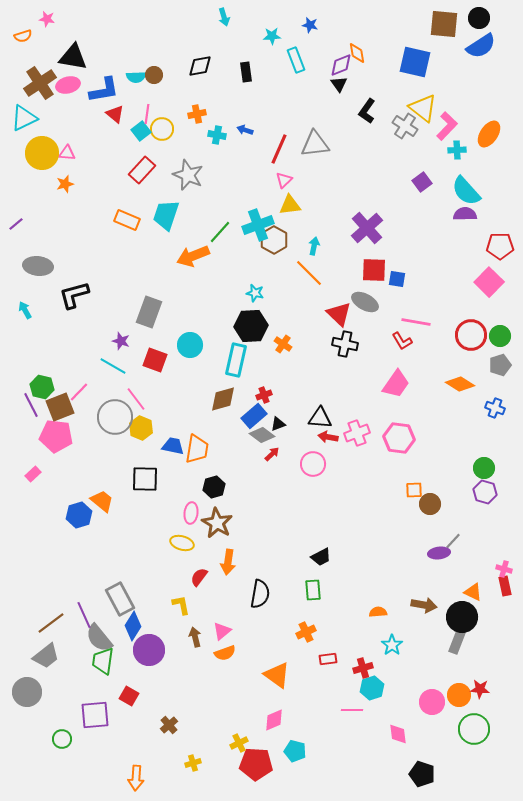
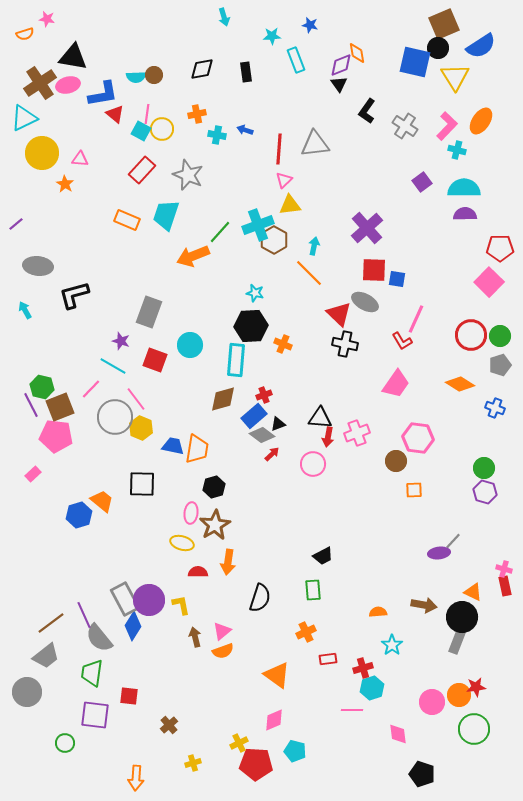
black circle at (479, 18): moved 41 px left, 30 px down
brown square at (444, 24): rotated 28 degrees counterclockwise
orange semicircle at (23, 36): moved 2 px right, 2 px up
black diamond at (200, 66): moved 2 px right, 3 px down
blue L-shape at (104, 90): moved 1 px left, 4 px down
yellow triangle at (423, 108): moved 32 px right, 31 px up; rotated 20 degrees clockwise
cyan square at (141, 131): rotated 24 degrees counterclockwise
orange ellipse at (489, 134): moved 8 px left, 13 px up
red line at (279, 149): rotated 20 degrees counterclockwise
cyan cross at (457, 150): rotated 18 degrees clockwise
pink triangle at (67, 153): moved 13 px right, 6 px down
orange star at (65, 184): rotated 24 degrees counterclockwise
cyan semicircle at (466, 191): moved 2 px left, 3 px up; rotated 132 degrees clockwise
red pentagon at (500, 246): moved 2 px down
pink line at (416, 322): moved 3 px up; rotated 76 degrees counterclockwise
orange cross at (283, 344): rotated 12 degrees counterclockwise
cyan rectangle at (236, 360): rotated 8 degrees counterclockwise
pink line at (79, 392): moved 12 px right, 3 px up
red arrow at (328, 437): rotated 90 degrees counterclockwise
pink hexagon at (399, 438): moved 19 px right
black square at (145, 479): moved 3 px left, 5 px down
brown circle at (430, 504): moved 34 px left, 43 px up
brown star at (217, 523): moved 2 px left, 2 px down; rotated 12 degrees clockwise
black trapezoid at (321, 557): moved 2 px right, 1 px up
red semicircle at (199, 577): moved 1 px left, 5 px up; rotated 54 degrees clockwise
black semicircle at (260, 594): moved 4 px down; rotated 8 degrees clockwise
gray rectangle at (120, 599): moved 5 px right
purple circle at (149, 650): moved 50 px up
orange semicircle at (225, 653): moved 2 px left, 2 px up
green trapezoid at (103, 661): moved 11 px left, 12 px down
red star at (480, 689): moved 4 px left, 2 px up; rotated 12 degrees counterclockwise
red square at (129, 696): rotated 24 degrees counterclockwise
purple square at (95, 715): rotated 12 degrees clockwise
green circle at (62, 739): moved 3 px right, 4 px down
